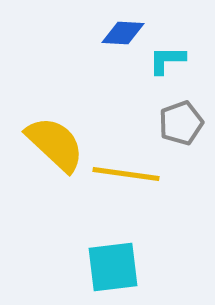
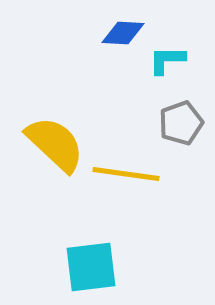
cyan square: moved 22 px left
